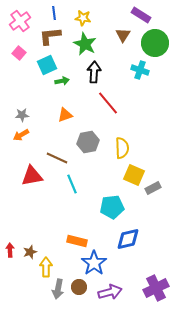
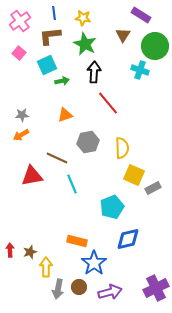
green circle: moved 3 px down
cyan pentagon: rotated 15 degrees counterclockwise
